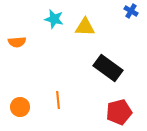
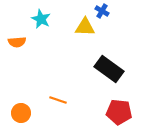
blue cross: moved 29 px left
cyan star: moved 13 px left; rotated 12 degrees clockwise
black rectangle: moved 1 px right, 1 px down
orange line: rotated 66 degrees counterclockwise
orange circle: moved 1 px right, 6 px down
red pentagon: rotated 20 degrees clockwise
